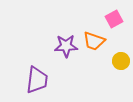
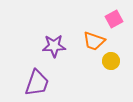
purple star: moved 12 px left
yellow circle: moved 10 px left
purple trapezoid: moved 3 px down; rotated 12 degrees clockwise
